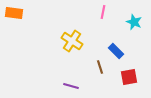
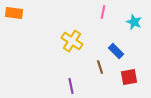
purple line: rotated 63 degrees clockwise
